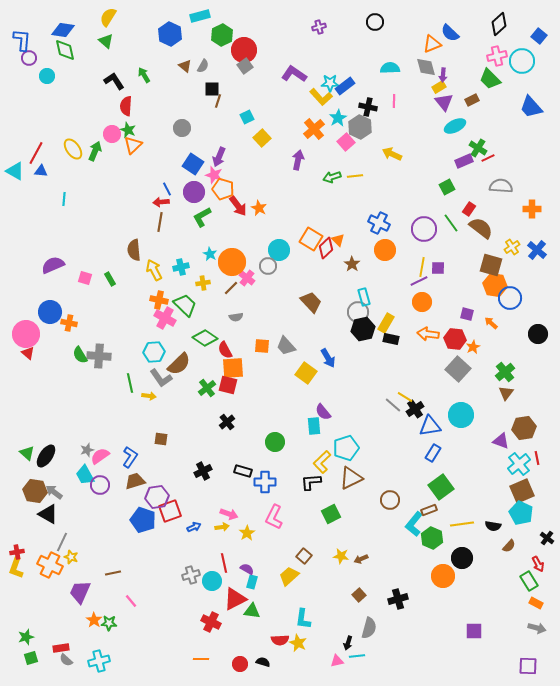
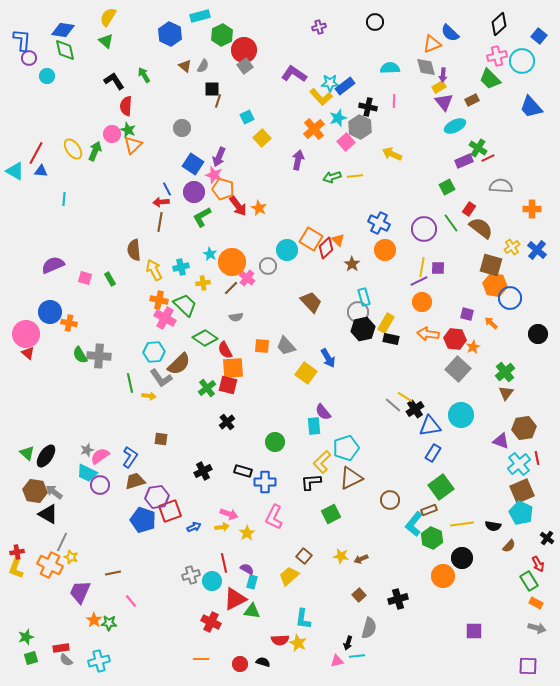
cyan star at (338, 118): rotated 12 degrees clockwise
cyan circle at (279, 250): moved 8 px right
cyan trapezoid at (85, 475): moved 2 px right, 2 px up; rotated 35 degrees counterclockwise
